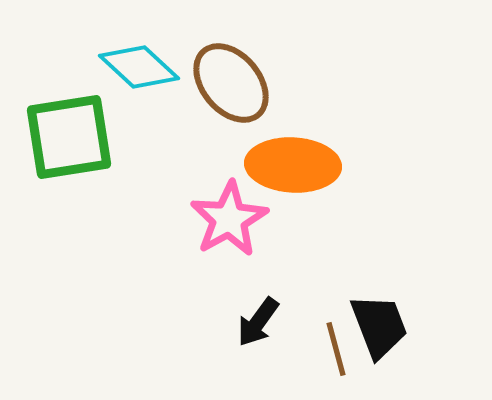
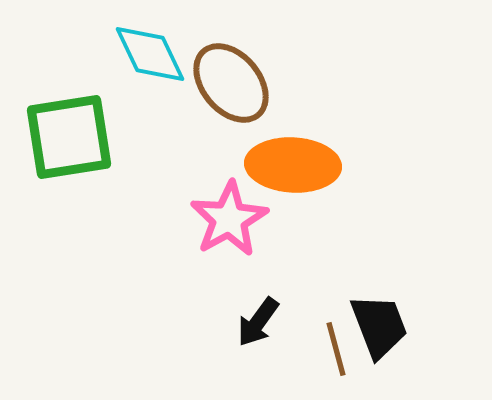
cyan diamond: moved 11 px right, 13 px up; rotated 22 degrees clockwise
